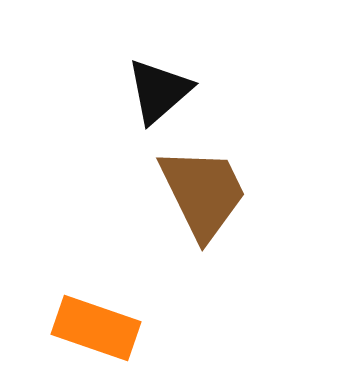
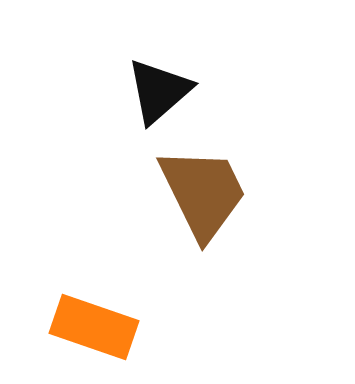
orange rectangle: moved 2 px left, 1 px up
